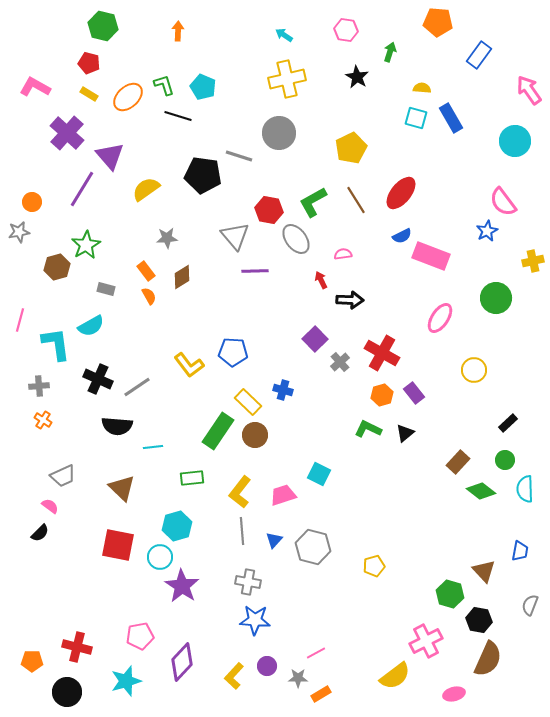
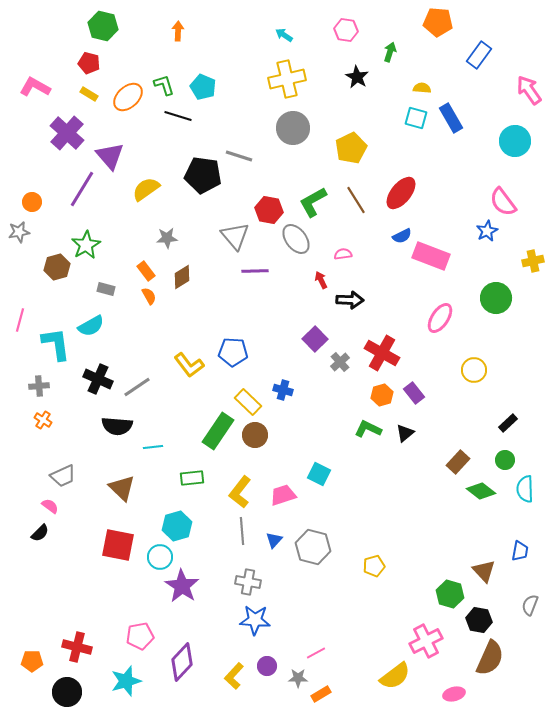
gray circle at (279, 133): moved 14 px right, 5 px up
brown semicircle at (488, 659): moved 2 px right, 1 px up
